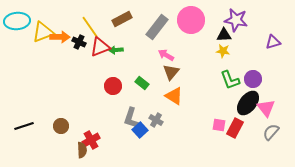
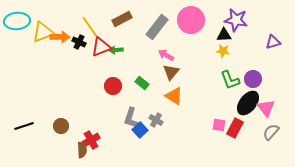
red triangle: moved 1 px right
